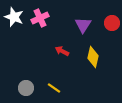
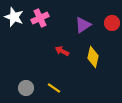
purple triangle: rotated 24 degrees clockwise
